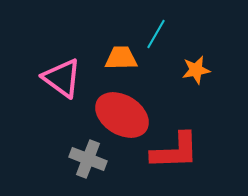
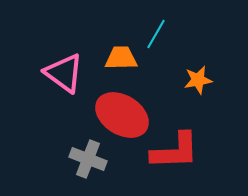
orange star: moved 2 px right, 10 px down
pink triangle: moved 2 px right, 5 px up
